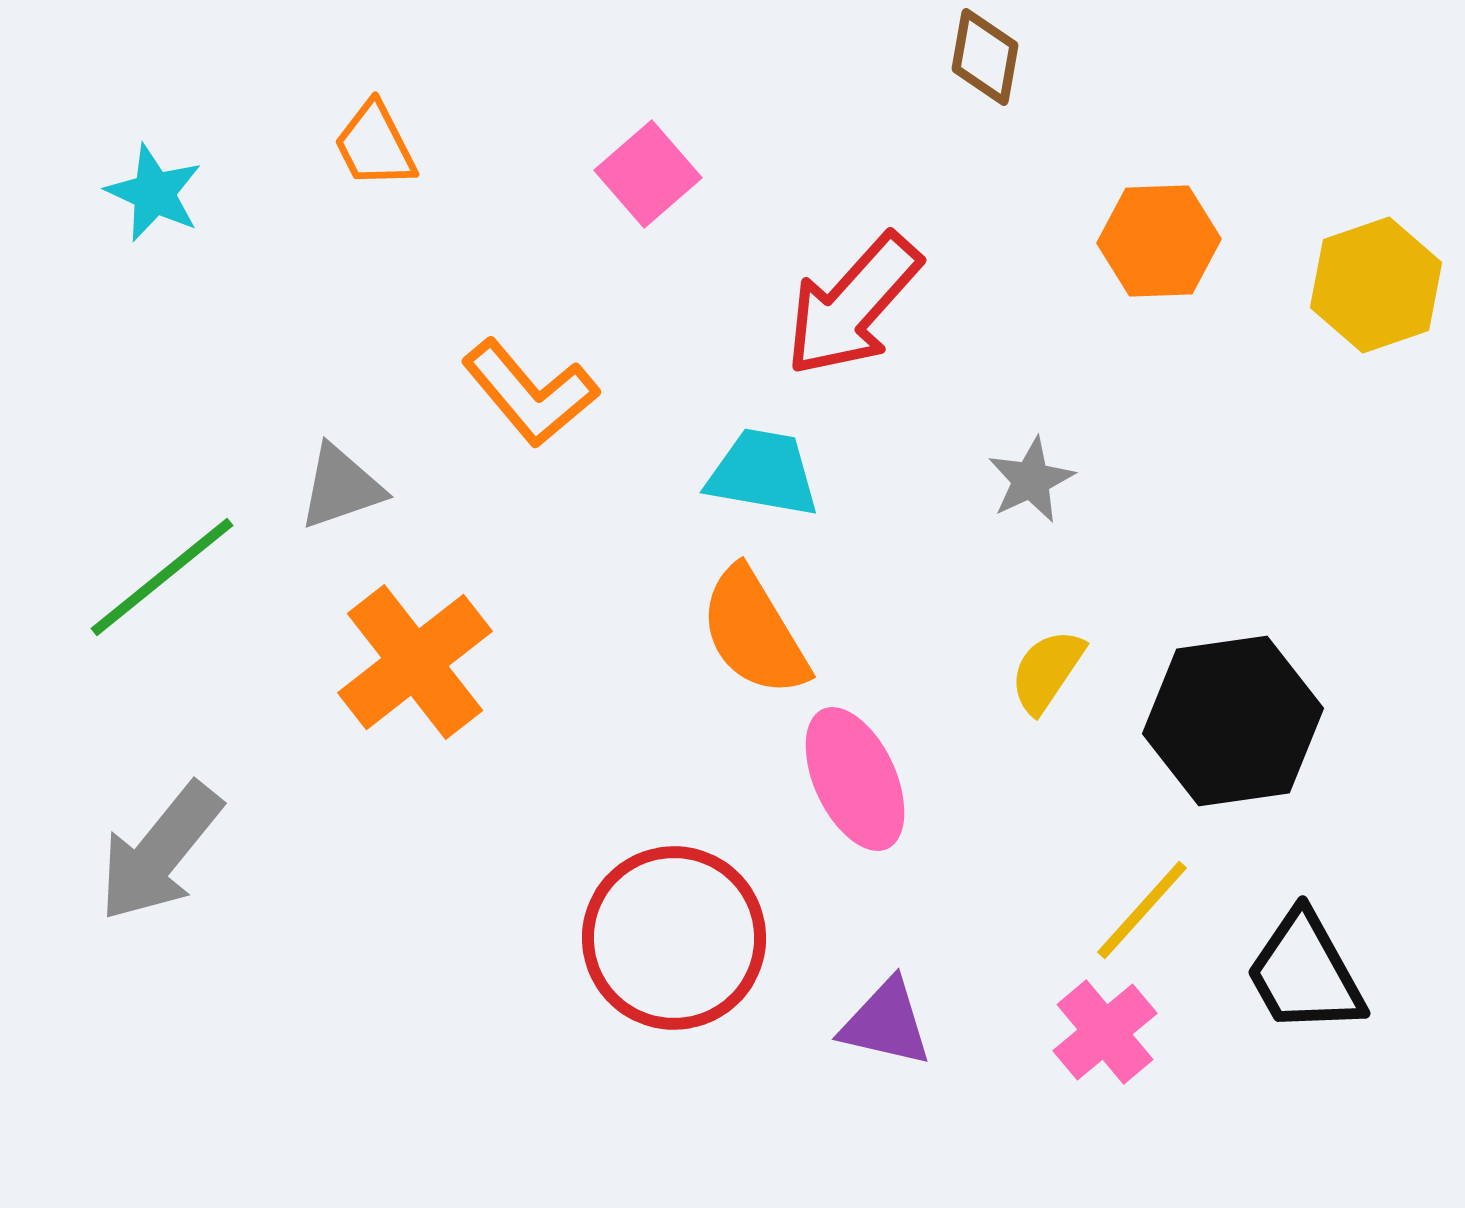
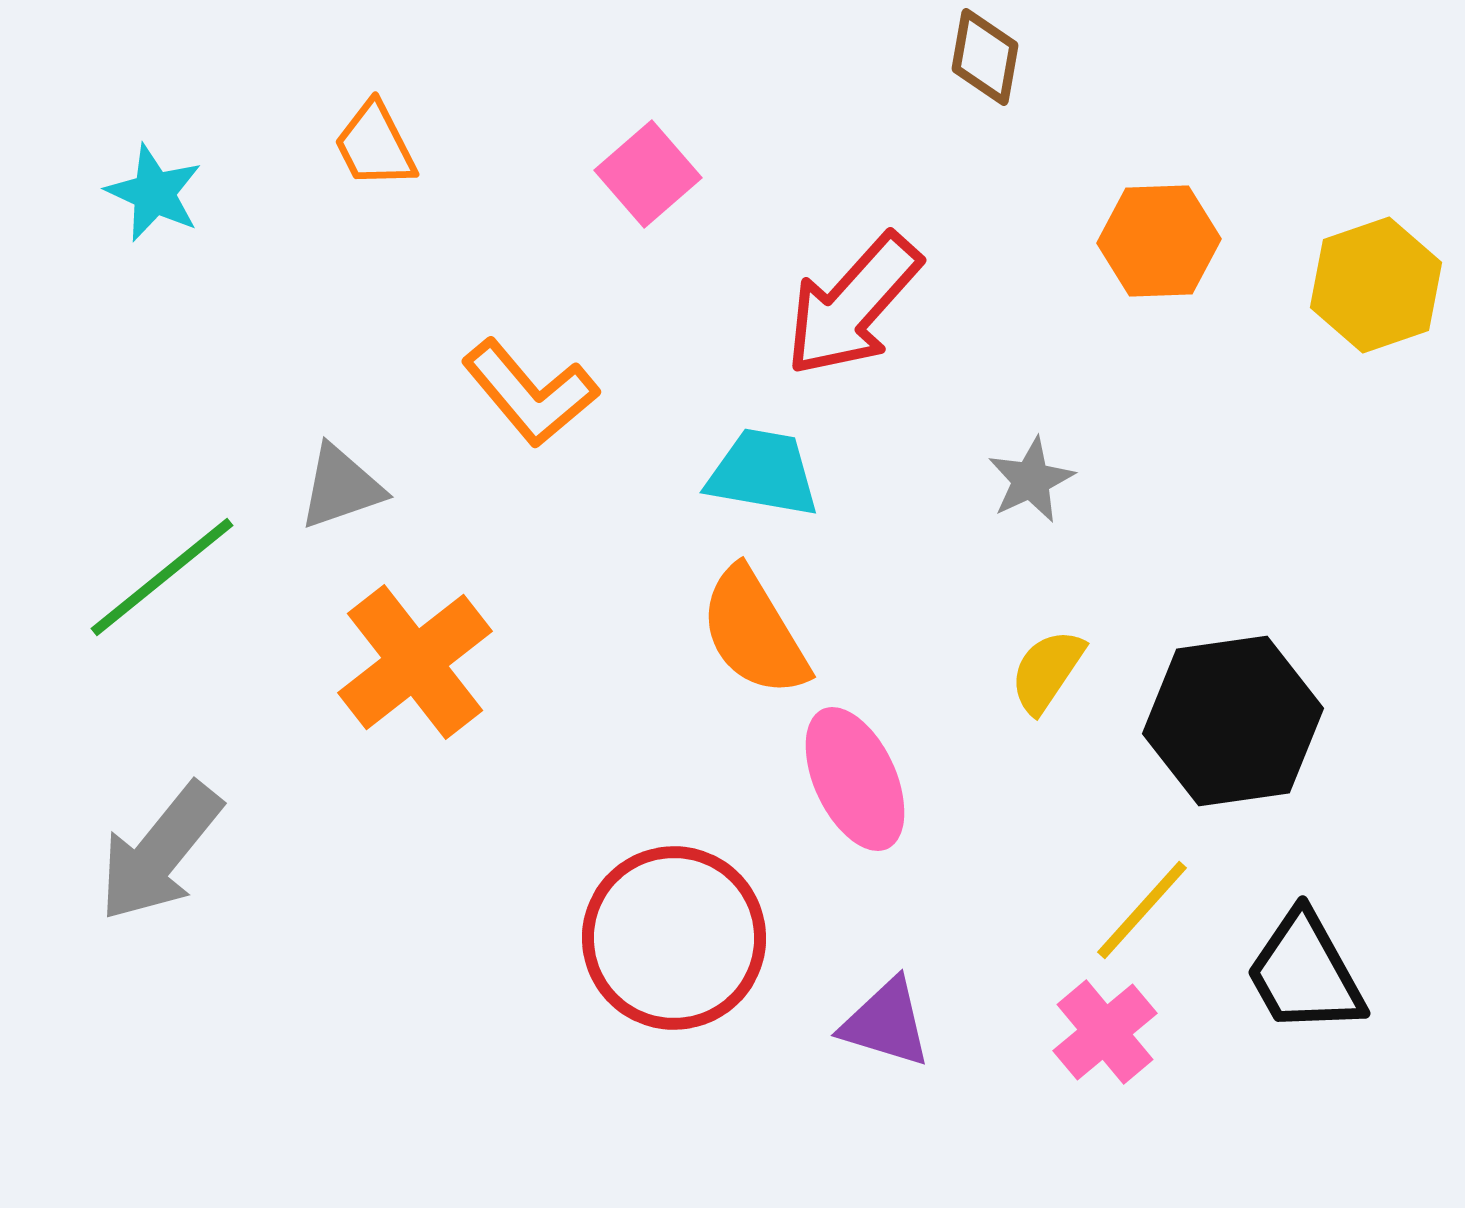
purple triangle: rotated 4 degrees clockwise
